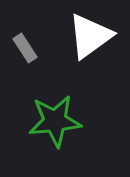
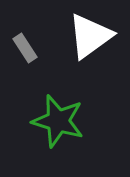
green star: moved 3 px right; rotated 22 degrees clockwise
